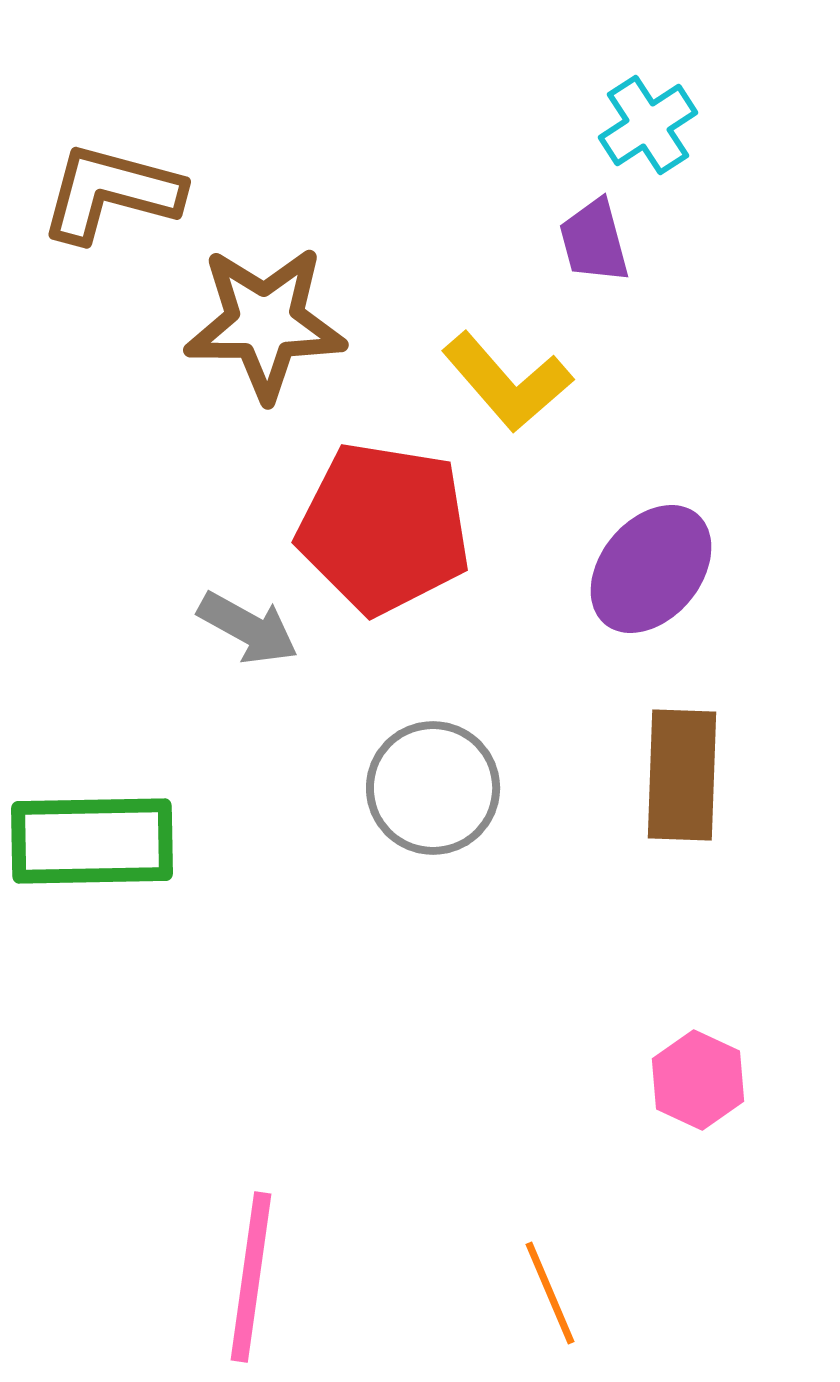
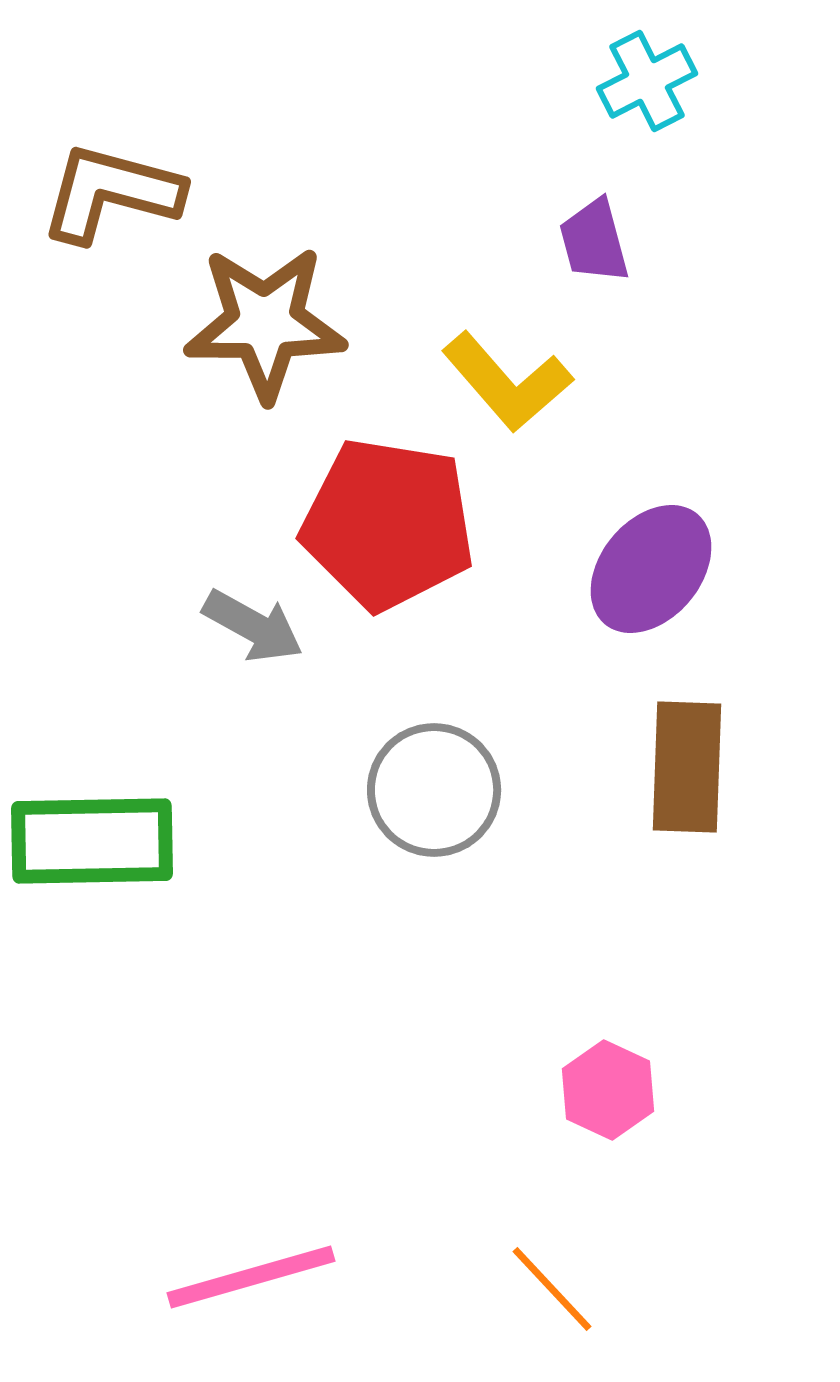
cyan cross: moved 1 px left, 44 px up; rotated 6 degrees clockwise
red pentagon: moved 4 px right, 4 px up
gray arrow: moved 5 px right, 2 px up
brown rectangle: moved 5 px right, 8 px up
gray circle: moved 1 px right, 2 px down
pink hexagon: moved 90 px left, 10 px down
pink line: rotated 66 degrees clockwise
orange line: moved 2 px right, 4 px up; rotated 20 degrees counterclockwise
